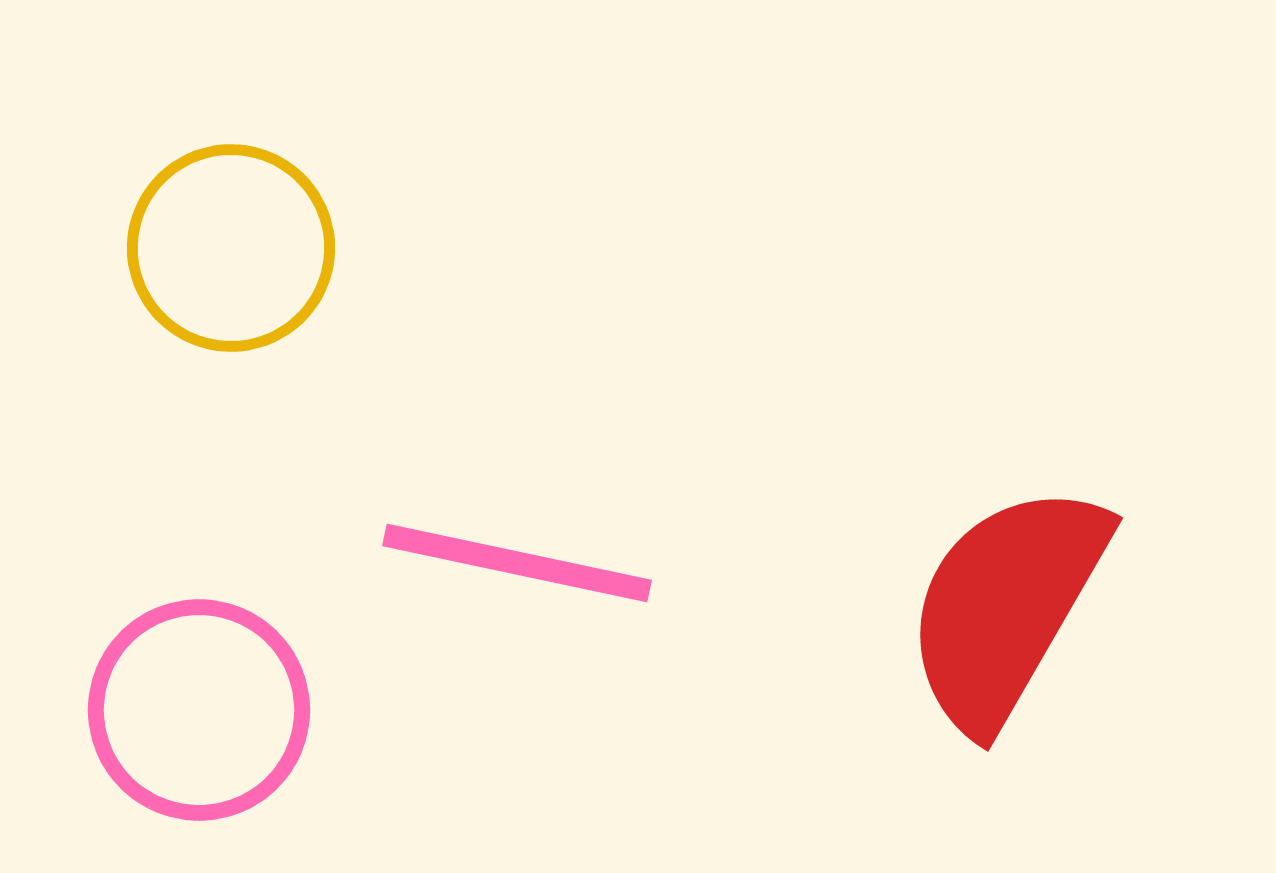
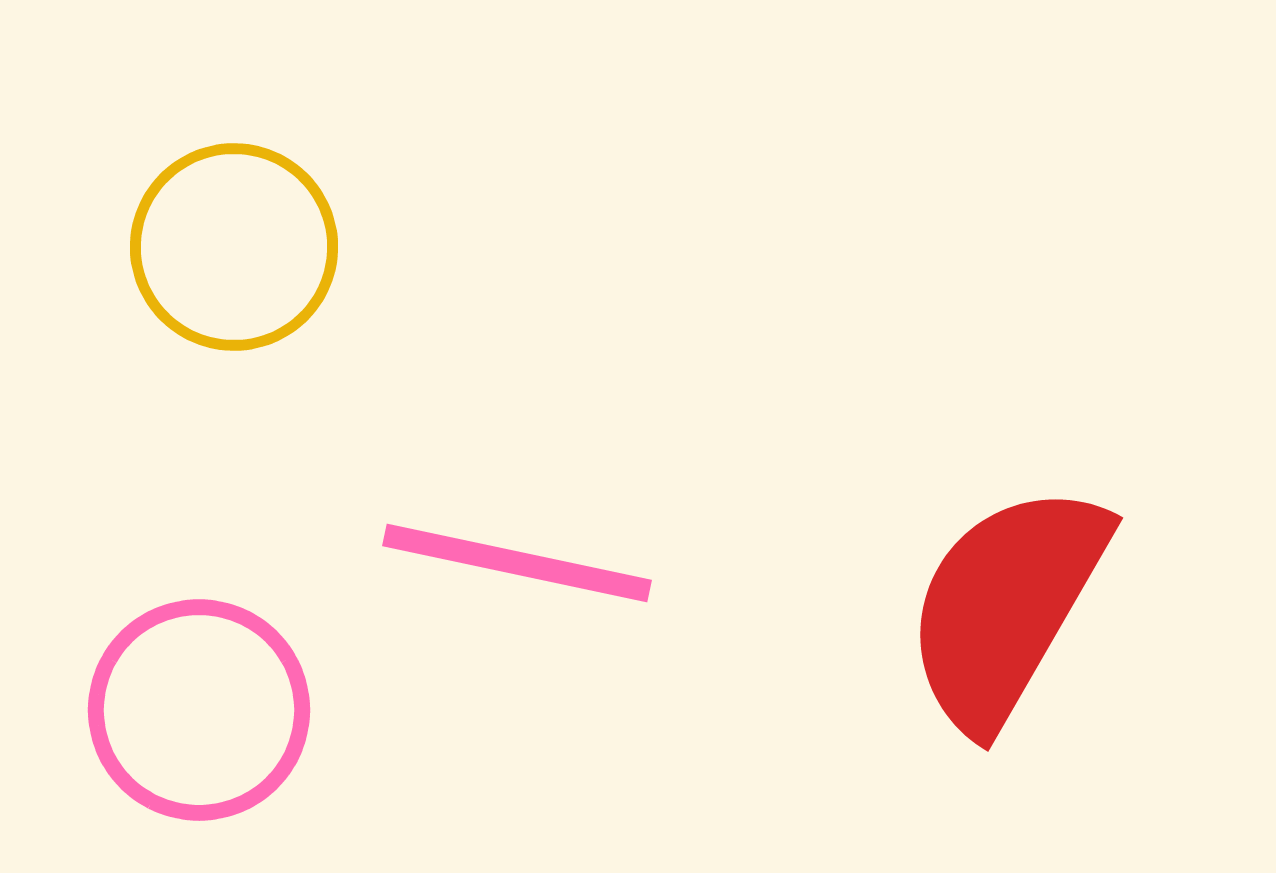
yellow circle: moved 3 px right, 1 px up
